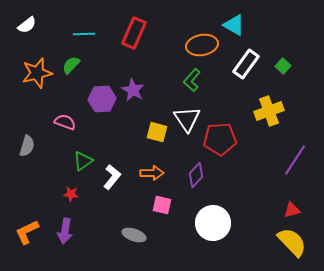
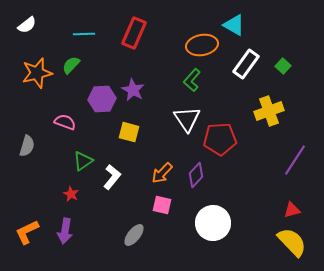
yellow square: moved 28 px left
orange arrow: moved 10 px right; rotated 135 degrees clockwise
red star: rotated 21 degrees clockwise
gray ellipse: rotated 70 degrees counterclockwise
